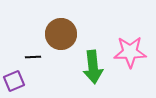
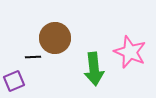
brown circle: moved 6 px left, 4 px down
pink star: rotated 24 degrees clockwise
green arrow: moved 1 px right, 2 px down
